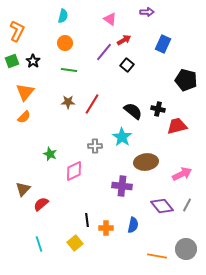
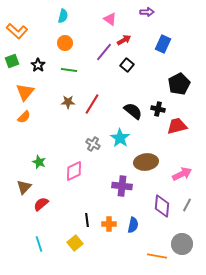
orange L-shape: rotated 105 degrees clockwise
black star: moved 5 px right, 4 px down
black pentagon: moved 7 px left, 4 px down; rotated 30 degrees clockwise
cyan star: moved 2 px left, 1 px down
gray cross: moved 2 px left, 2 px up; rotated 32 degrees clockwise
green star: moved 11 px left, 8 px down
brown triangle: moved 1 px right, 2 px up
purple diamond: rotated 45 degrees clockwise
orange cross: moved 3 px right, 4 px up
gray circle: moved 4 px left, 5 px up
